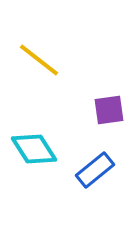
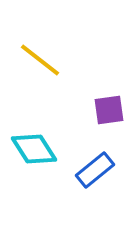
yellow line: moved 1 px right
